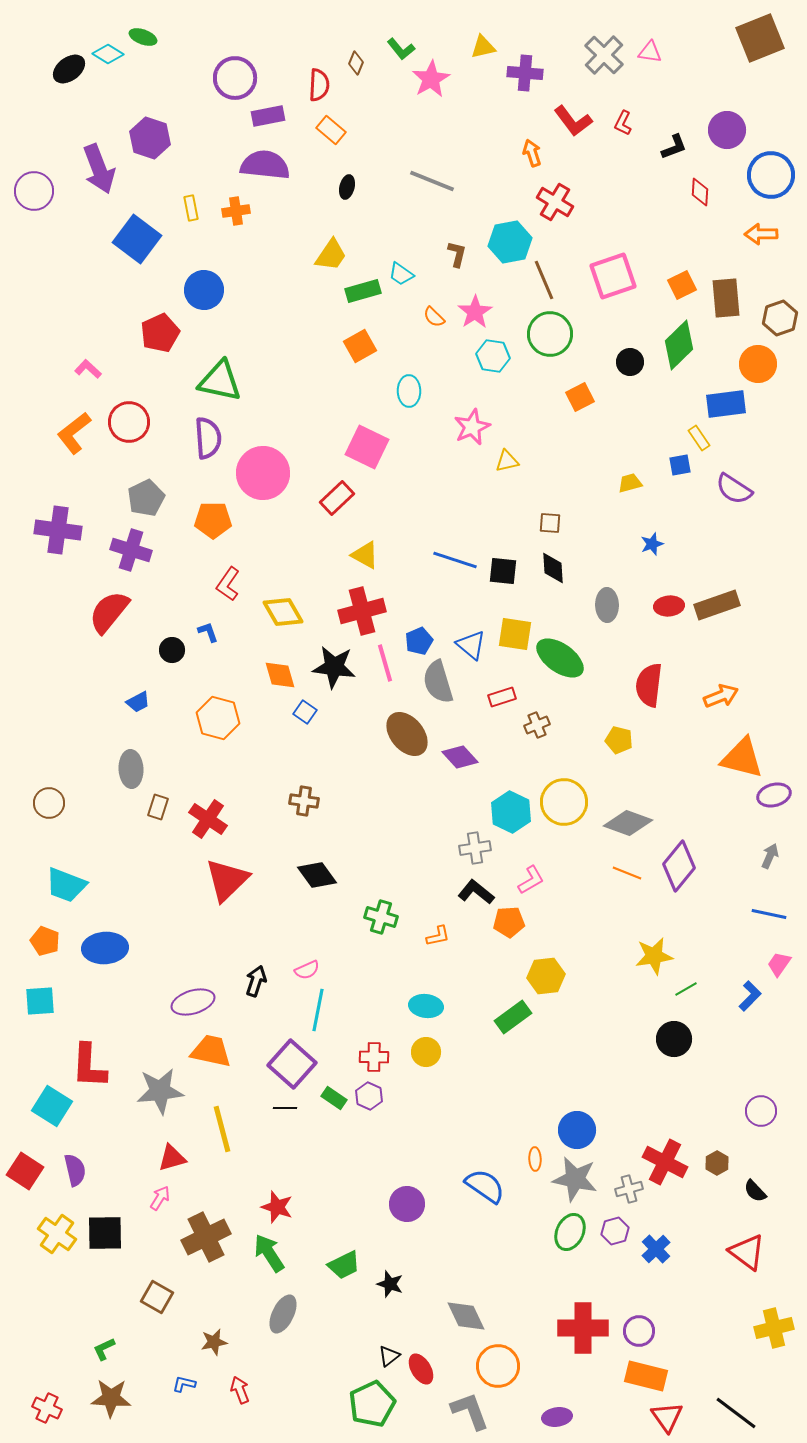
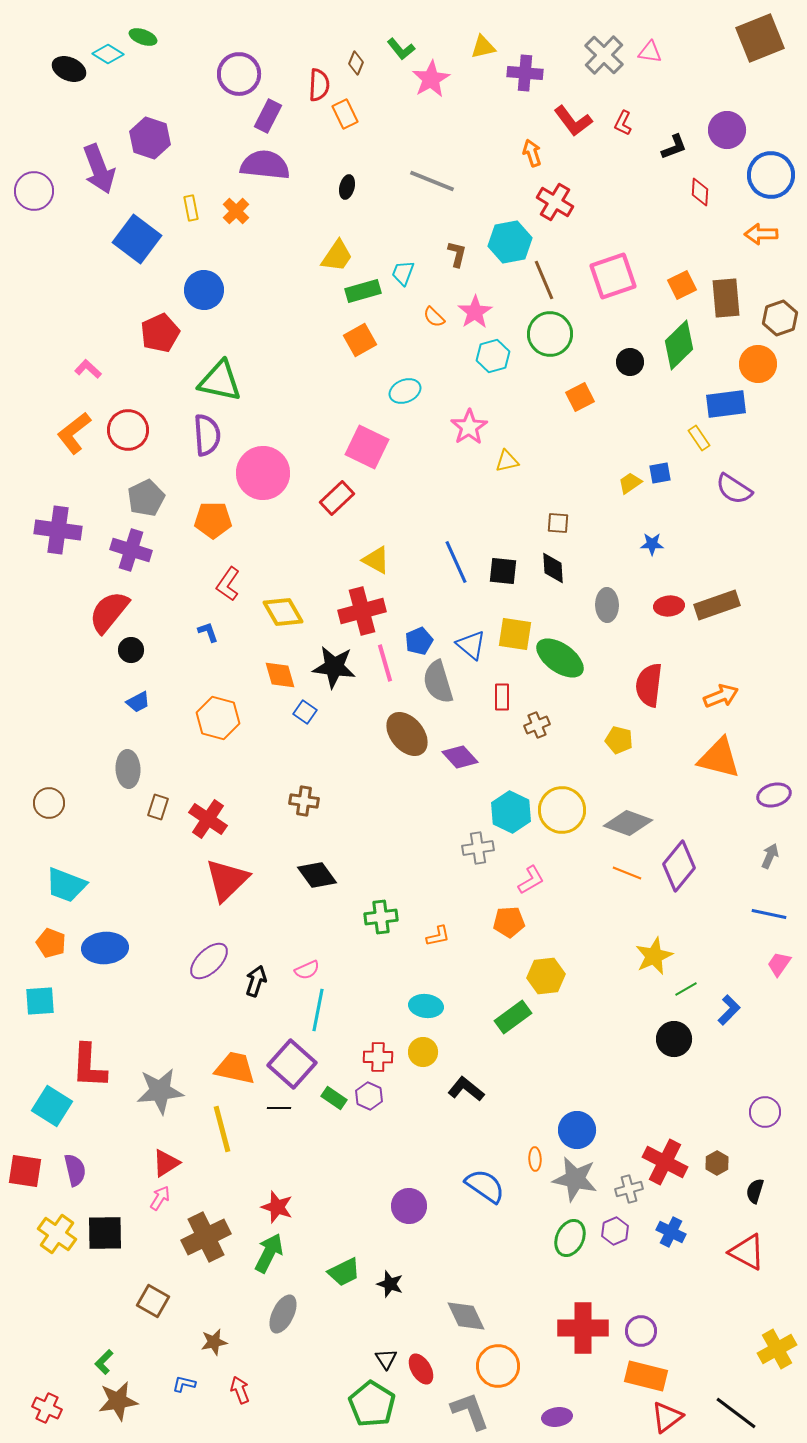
black ellipse at (69, 69): rotated 60 degrees clockwise
purple circle at (235, 78): moved 4 px right, 4 px up
purple rectangle at (268, 116): rotated 52 degrees counterclockwise
orange rectangle at (331, 130): moved 14 px right, 16 px up; rotated 24 degrees clockwise
orange cross at (236, 211): rotated 36 degrees counterclockwise
yellow trapezoid at (331, 255): moved 6 px right, 1 px down
cyan trapezoid at (401, 274): moved 2 px right, 1 px up; rotated 76 degrees clockwise
orange square at (360, 346): moved 6 px up
cyan hexagon at (493, 356): rotated 24 degrees counterclockwise
cyan ellipse at (409, 391): moved 4 px left; rotated 68 degrees clockwise
red circle at (129, 422): moved 1 px left, 8 px down
pink star at (472, 427): moved 3 px left; rotated 9 degrees counterclockwise
purple semicircle at (208, 438): moved 1 px left, 3 px up
blue square at (680, 465): moved 20 px left, 8 px down
yellow trapezoid at (630, 483): rotated 20 degrees counterclockwise
brown square at (550, 523): moved 8 px right
blue star at (652, 544): rotated 20 degrees clockwise
yellow triangle at (365, 555): moved 11 px right, 5 px down
blue line at (455, 560): moved 1 px right, 2 px down; rotated 48 degrees clockwise
black circle at (172, 650): moved 41 px left
red rectangle at (502, 697): rotated 72 degrees counterclockwise
orange triangle at (742, 758): moved 23 px left
gray ellipse at (131, 769): moved 3 px left
yellow circle at (564, 802): moved 2 px left, 8 px down
gray cross at (475, 848): moved 3 px right
black L-shape at (476, 892): moved 10 px left, 197 px down
green cross at (381, 917): rotated 24 degrees counterclockwise
orange pentagon at (45, 941): moved 6 px right, 2 px down
yellow star at (654, 956): rotated 15 degrees counterclockwise
blue L-shape at (750, 996): moved 21 px left, 14 px down
purple ellipse at (193, 1002): moved 16 px right, 41 px up; rotated 27 degrees counterclockwise
orange trapezoid at (211, 1051): moved 24 px right, 17 px down
yellow circle at (426, 1052): moved 3 px left
red cross at (374, 1057): moved 4 px right
black line at (285, 1108): moved 6 px left
purple circle at (761, 1111): moved 4 px right, 1 px down
red triangle at (172, 1158): moved 6 px left, 5 px down; rotated 16 degrees counterclockwise
red square at (25, 1171): rotated 24 degrees counterclockwise
black semicircle at (755, 1191): rotated 60 degrees clockwise
purple circle at (407, 1204): moved 2 px right, 2 px down
purple hexagon at (615, 1231): rotated 8 degrees counterclockwise
green ellipse at (570, 1232): moved 6 px down
blue cross at (656, 1249): moved 15 px right, 17 px up; rotated 20 degrees counterclockwise
red triangle at (747, 1252): rotated 9 degrees counterclockwise
green arrow at (269, 1253): rotated 60 degrees clockwise
green trapezoid at (344, 1265): moved 7 px down
brown square at (157, 1297): moved 4 px left, 4 px down
yellow cross at (774, 1328): moved 3 px right, 21 px down; rotated 15 degrees counterclockwise
purple circle at (639, 1331): moved 2 px right
green L-shape at (104, 1349): moved 13 px down; rotated 20 degrees counterclockwise
black triangle at (389, 1356): moved 3 px left, 3 px down; rotated 25 degrees counterclockwise
brown star at (111, 1398): moved 7 px right, 3 px down; rotated 12 degrees counterclockwise
green pentagon at (372, 1404): rotated 15 degrees counterclockwise
red triangle at (667, 1417): rotated 28 degrees clockwise
